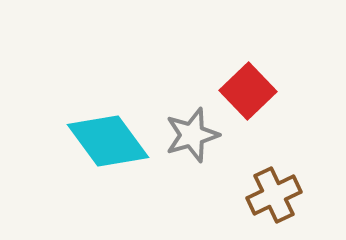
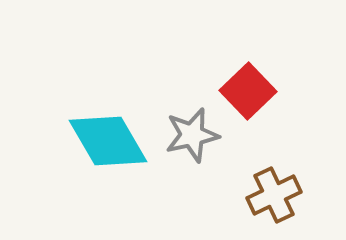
gray star: rotated 4 degrees clockwise
cyan diamond: rotated 6 degrees clockwise
